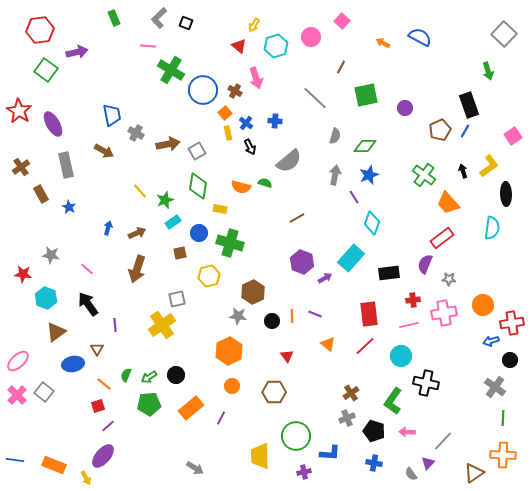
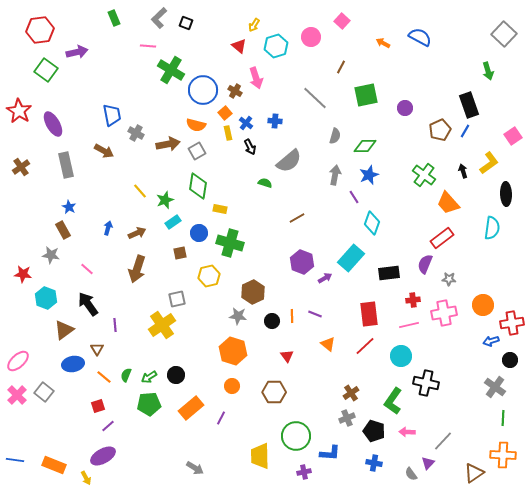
yellow L-shape at (489, 166): moved 3 px up
orange semicircle at (241, 187): moved 45 px left, 62 px up
brown rectangle at (41, 194): moved 22 px right, 36 px down
brown triangle at (56, 332): moved 8 px right, 2 px up
orange hexagon at (229, 351): moved 4 px right; rotated 16 degrees counterclockwise
orange line at (104, 384): moved 7 px up
purple ellipse at (103, 456): rotated 20 degrees clockwise
